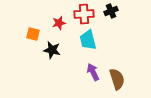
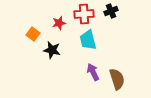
orange square: rotated 24 degrees clockwise
